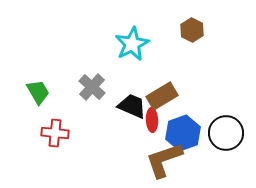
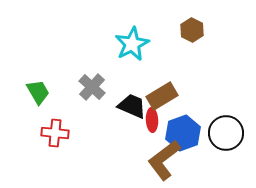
brown L-shape: rotated 18 degrees counterclockwise
